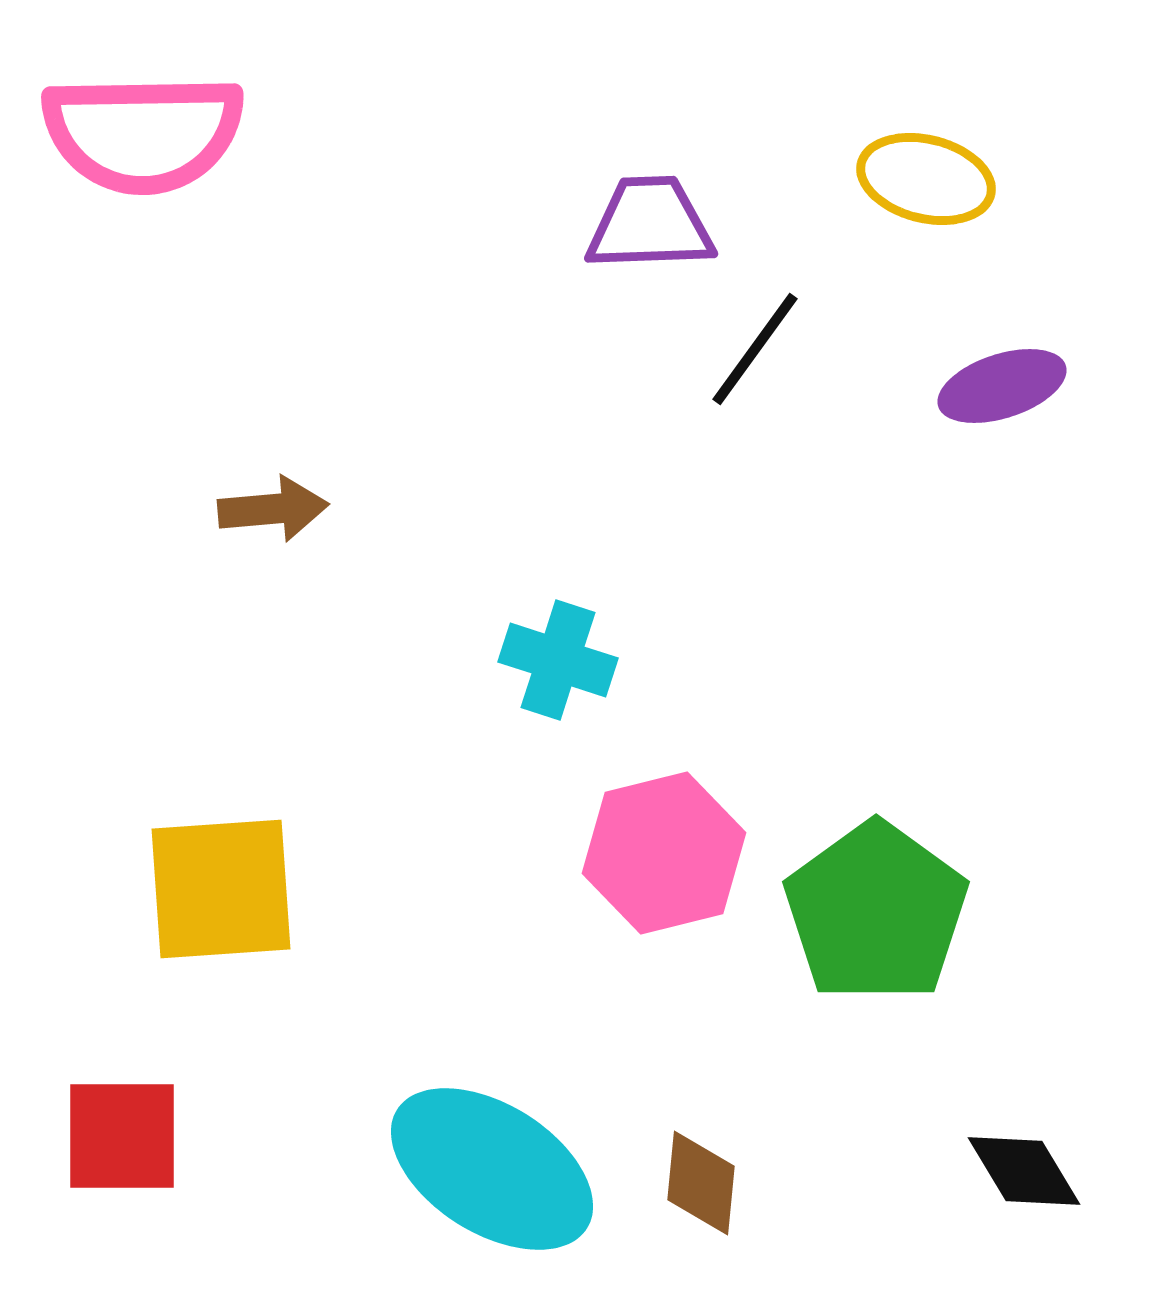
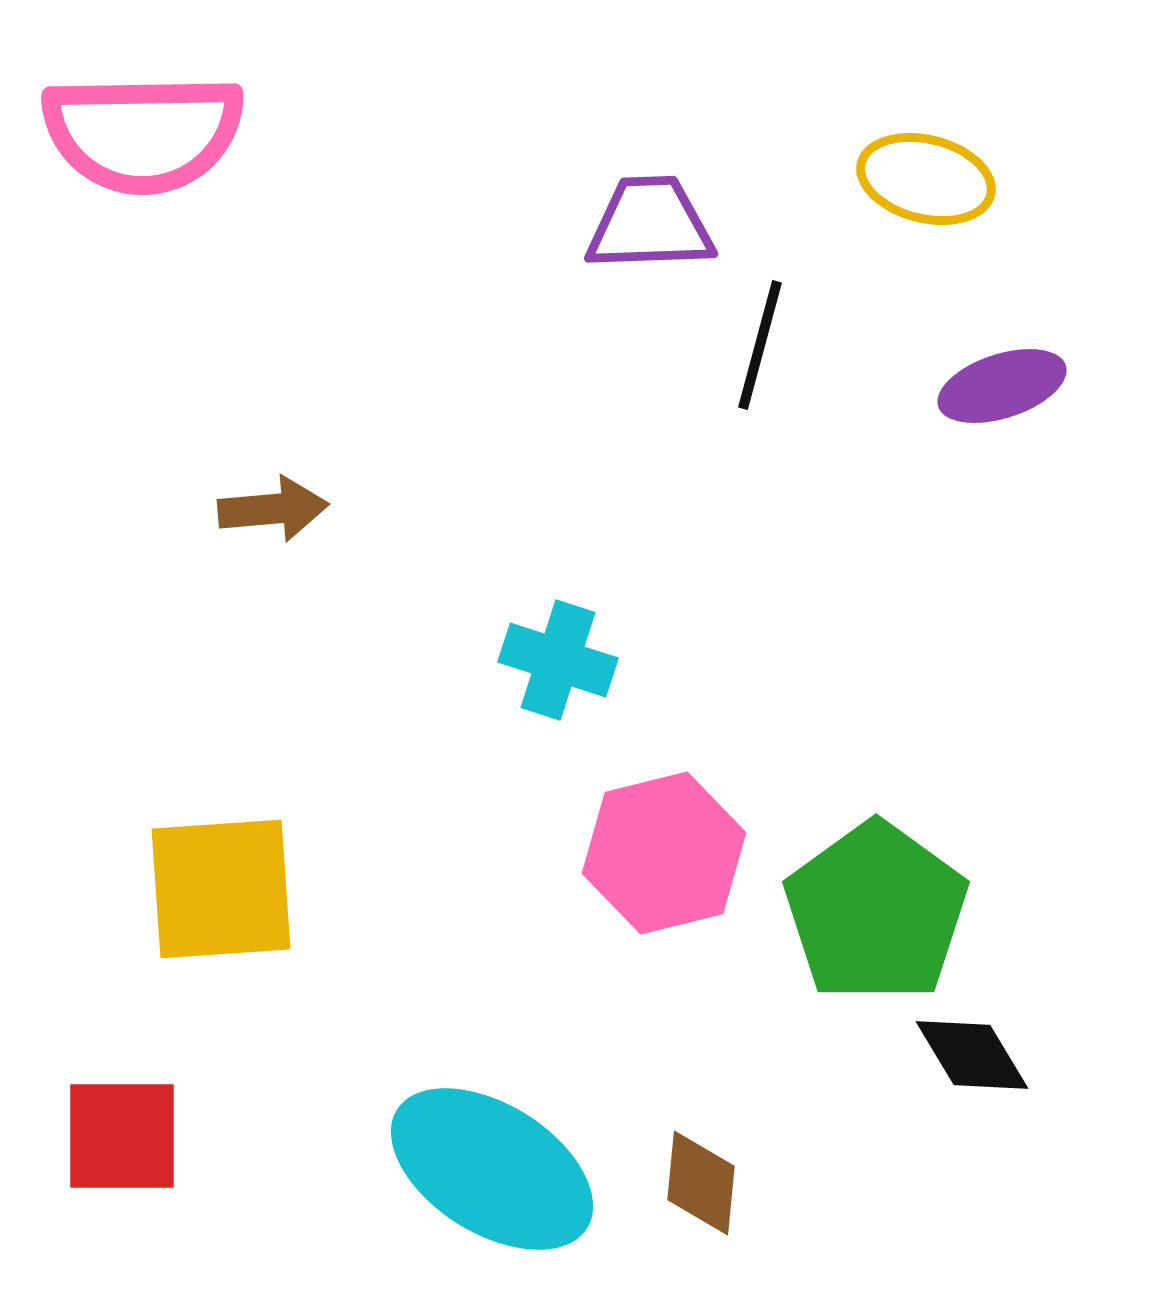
black line: moved 5 px right, 4 px up; rotated 21 degrees counterclockwise
black diamond: moved 52 px left, 116 px up
